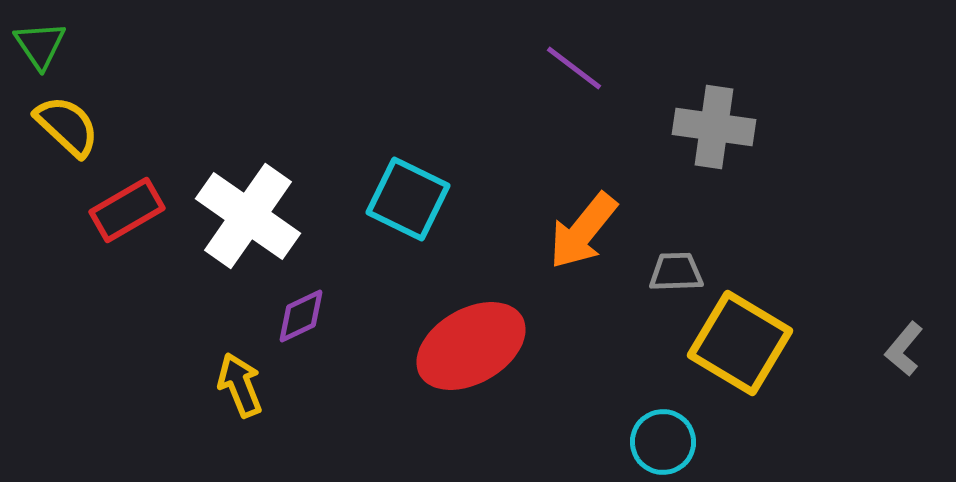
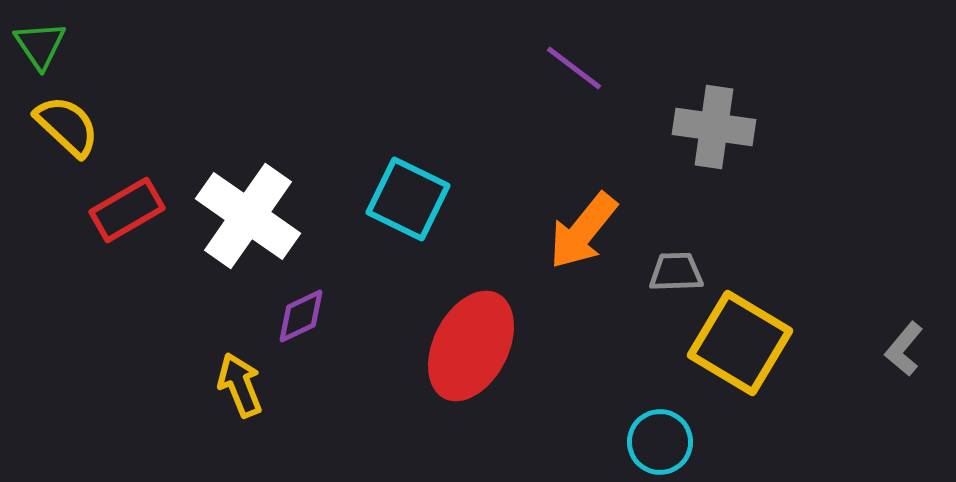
red ellipse: rotated 33 degrees counterclockwise
cyan circle: moved 3 px left
